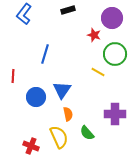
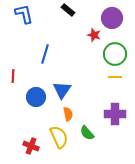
black rectangle: rotated 56 degrees clockwise
blue L-shape: rotated 130 degrees clockwise
yellow line: moved 17 px right, 5 px down; rotated 32 degrees counterclockwise
